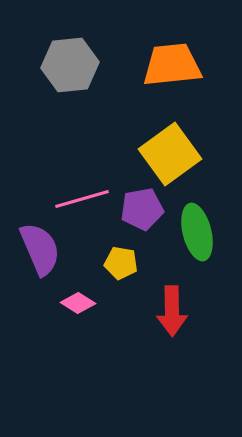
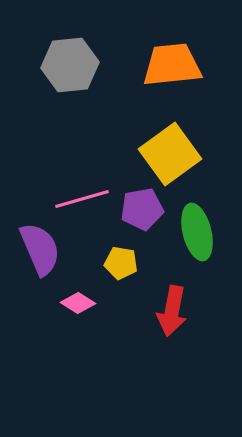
red arrow: rotated 12 degrees clockwise
